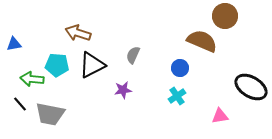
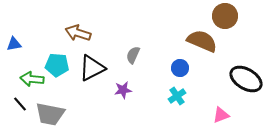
black triangle: moved 3 px down
black ellipse: moved 5 px left, 8 px up
pink triangle: moved 1 px right, 1 px up; rotated 12 degrees counterclockwise
